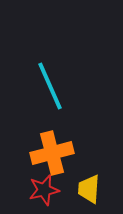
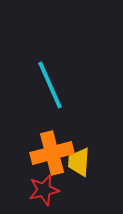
cyan line: moved 1 px up
yellow trapezoid: moved 10 px left, 27 px up
